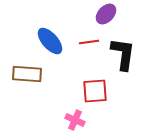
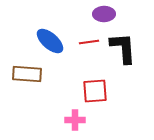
purple ellipse: moved 2 px left; rotated 45 degrees clockwise
blue ellipse: rotated 8 degrees counterclockwise
black L-shape: moved 6 px up; rotated 12 degrees counterclockwise
pink cross: rotated 24 degrees counterclockwise
